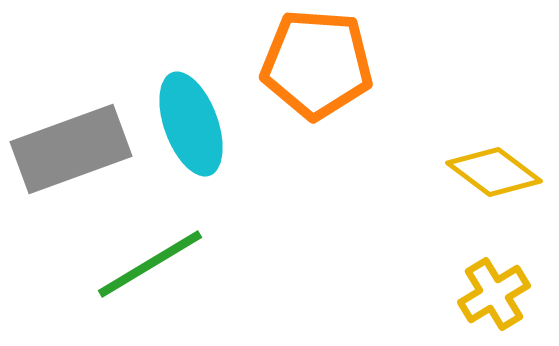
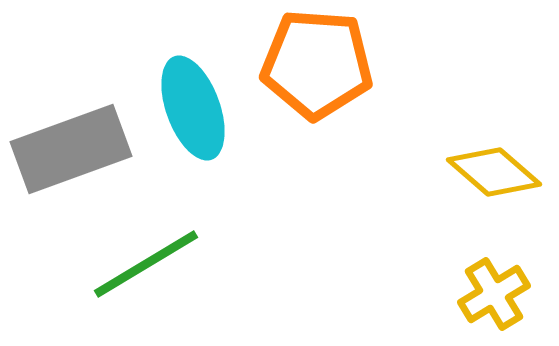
cyan ellipse: moved 2 px right, 16 px up
yellow diamond: rotated 4 degrees clockwise
green line: moved 4 px left
